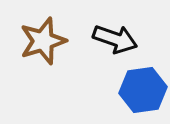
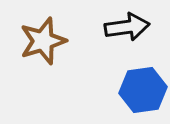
black arrow: moved 12 px right, 12 px up; rotated 27 degrees counterclockwise
